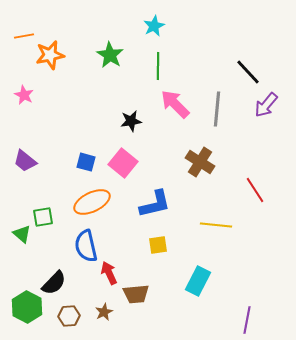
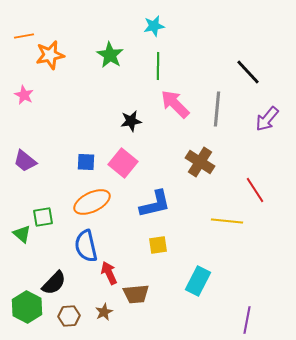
cyan star: rotated 15 degrees clockwise
purple arrow: moved 1 px right, 14 px down
blue square: rotated 12 degrees counterclockwise
yellow line: moved 11 px right, 4 px up
